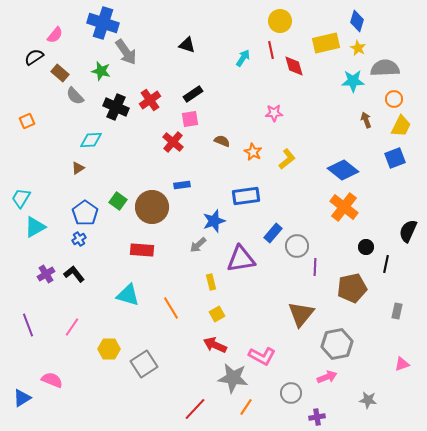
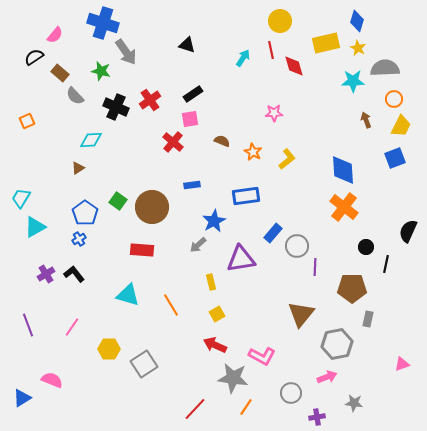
blue diamond at (343, 170): rotated 48 degrees clockwise
blue rectangle at (182, 185): moved 10 px right
blue star at (214, 221): rotated 10 degrees counterclockwise
brown pentagon at (352, 288): rotated 12 degrees clockwise
orange line at (171, 308): moved 3 px up
gray rectangle at (397, 311): moved 29 px left, 8 px down
gray star at (368, 400): moved 14 px left, 3 px down
